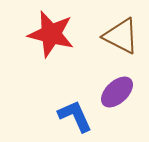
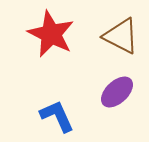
red star: rotated 12 degrees clockwise
blue L-shape: moved 18 px left
